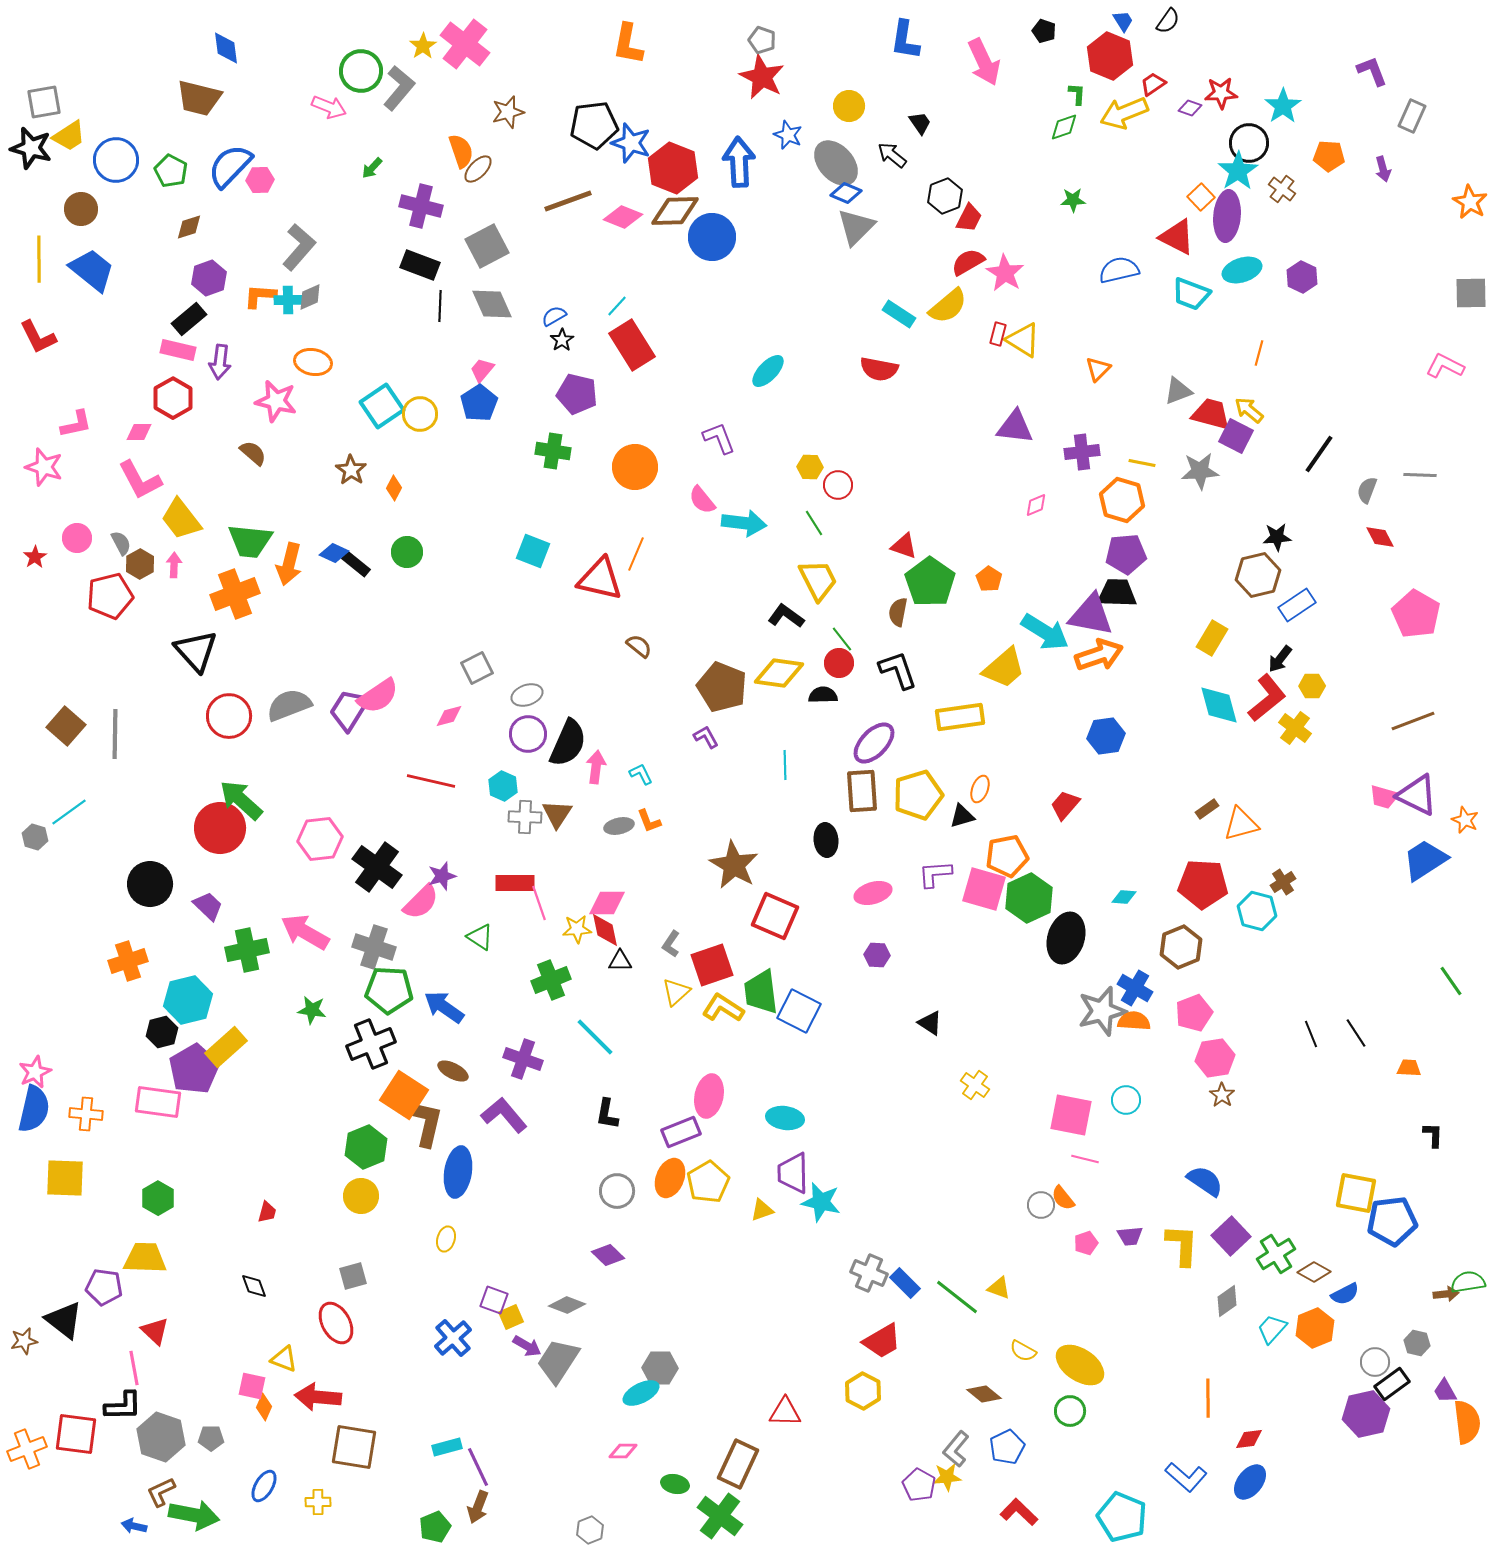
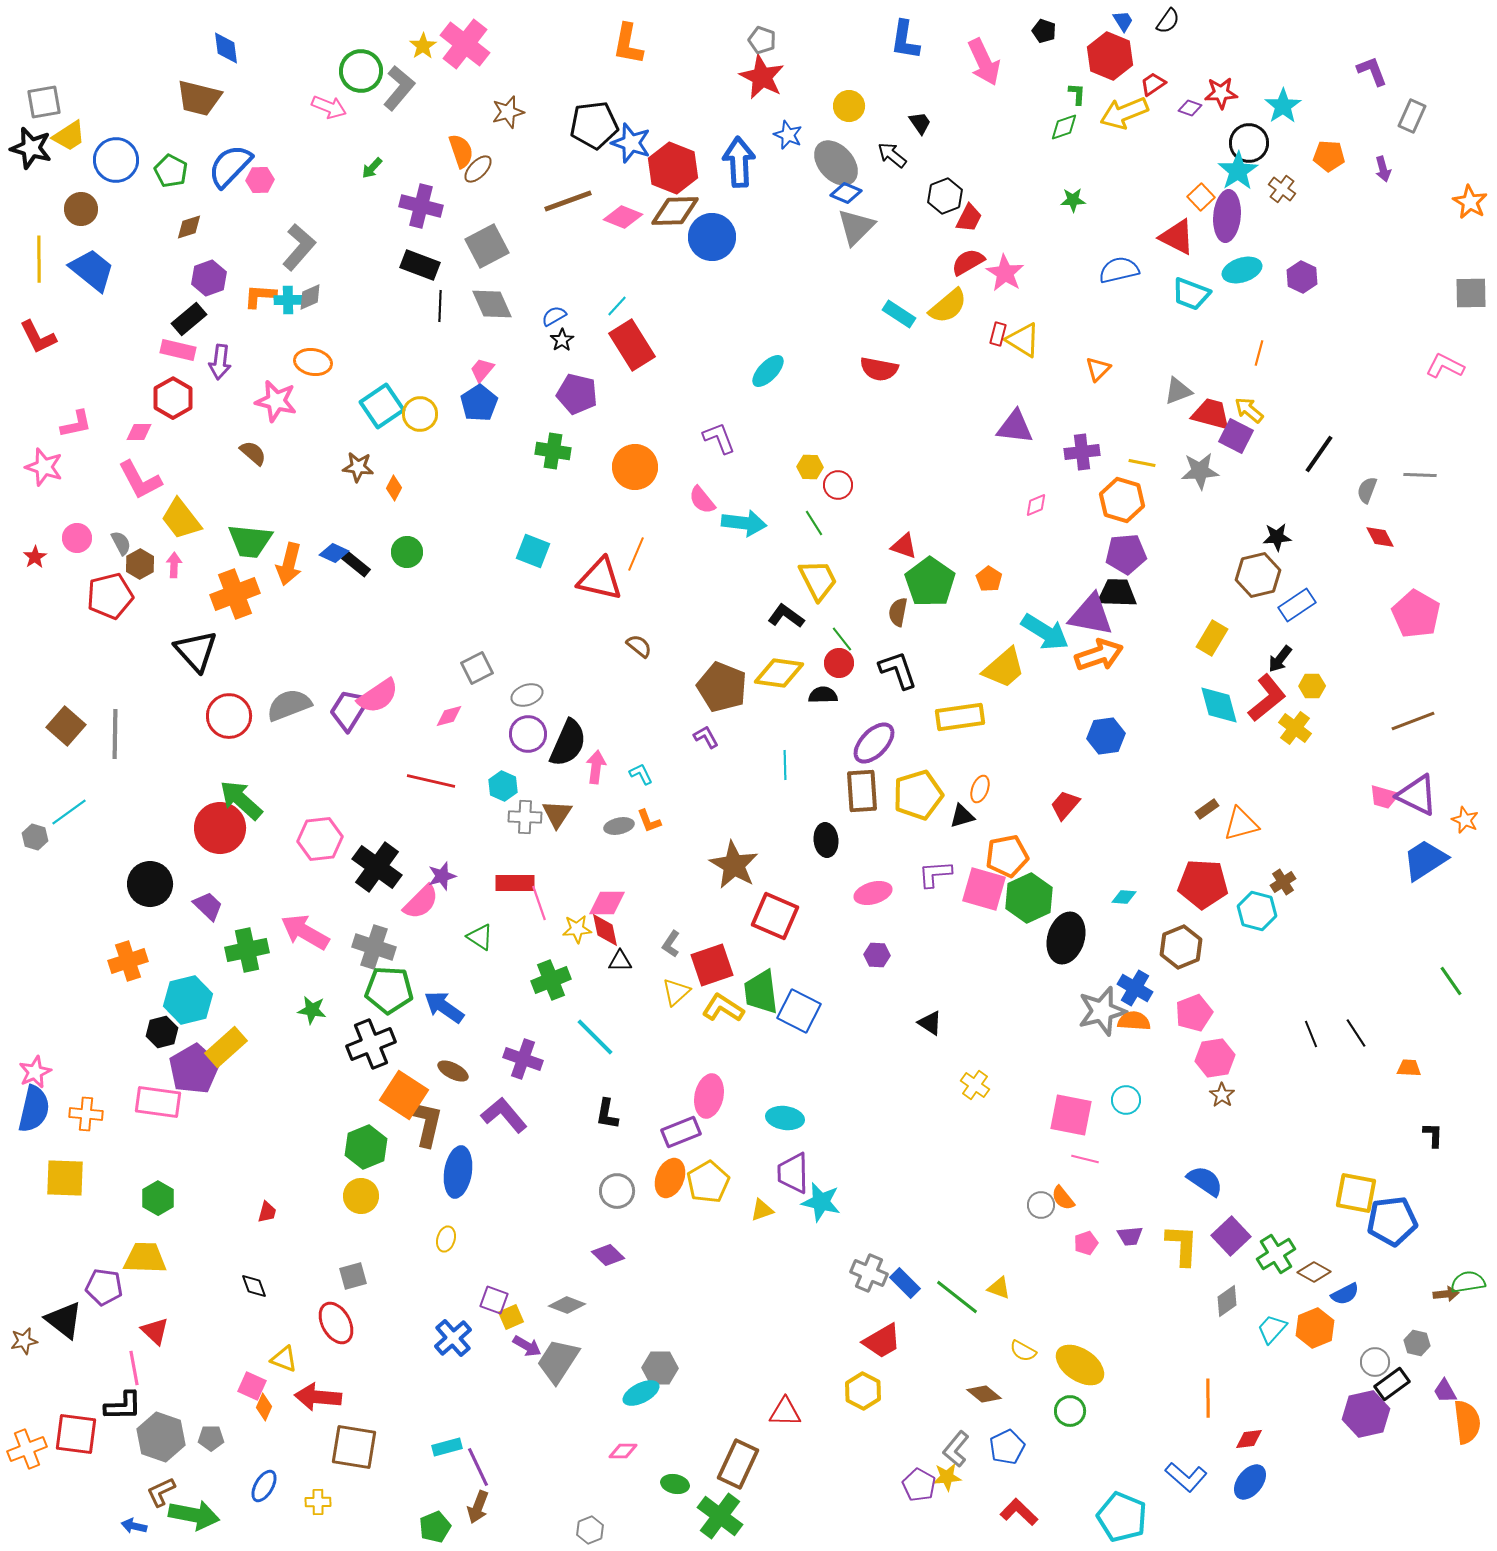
brown star at (351, 470): moved 7 px right, 3 px up; rotated 28 degrees counterclockwise
pink square at (252, 1386): rotated 12 degrees clockwise
